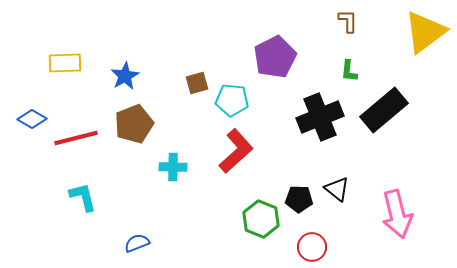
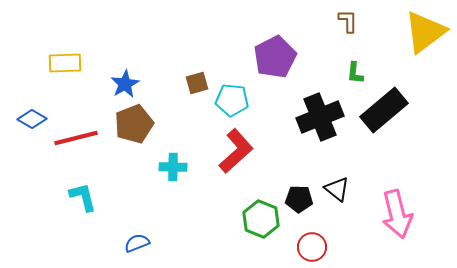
green L-shape: moved 6 px right, 2 px down
blue star: moved 8 px down
